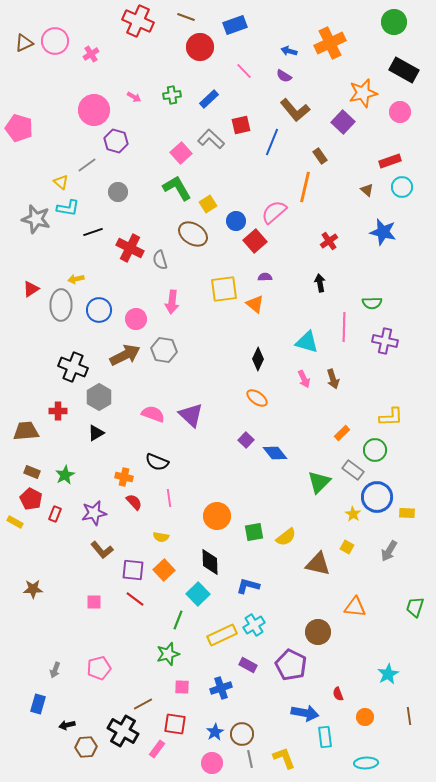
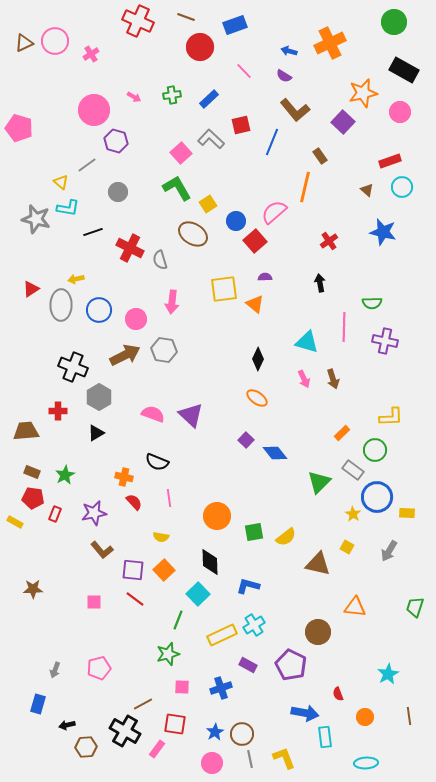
red pentagon at (31, 499): moved 2 px right, 1 px up; rotated 20 degrees counterclockwise
black cross at (123, 731): moved 2 px right
